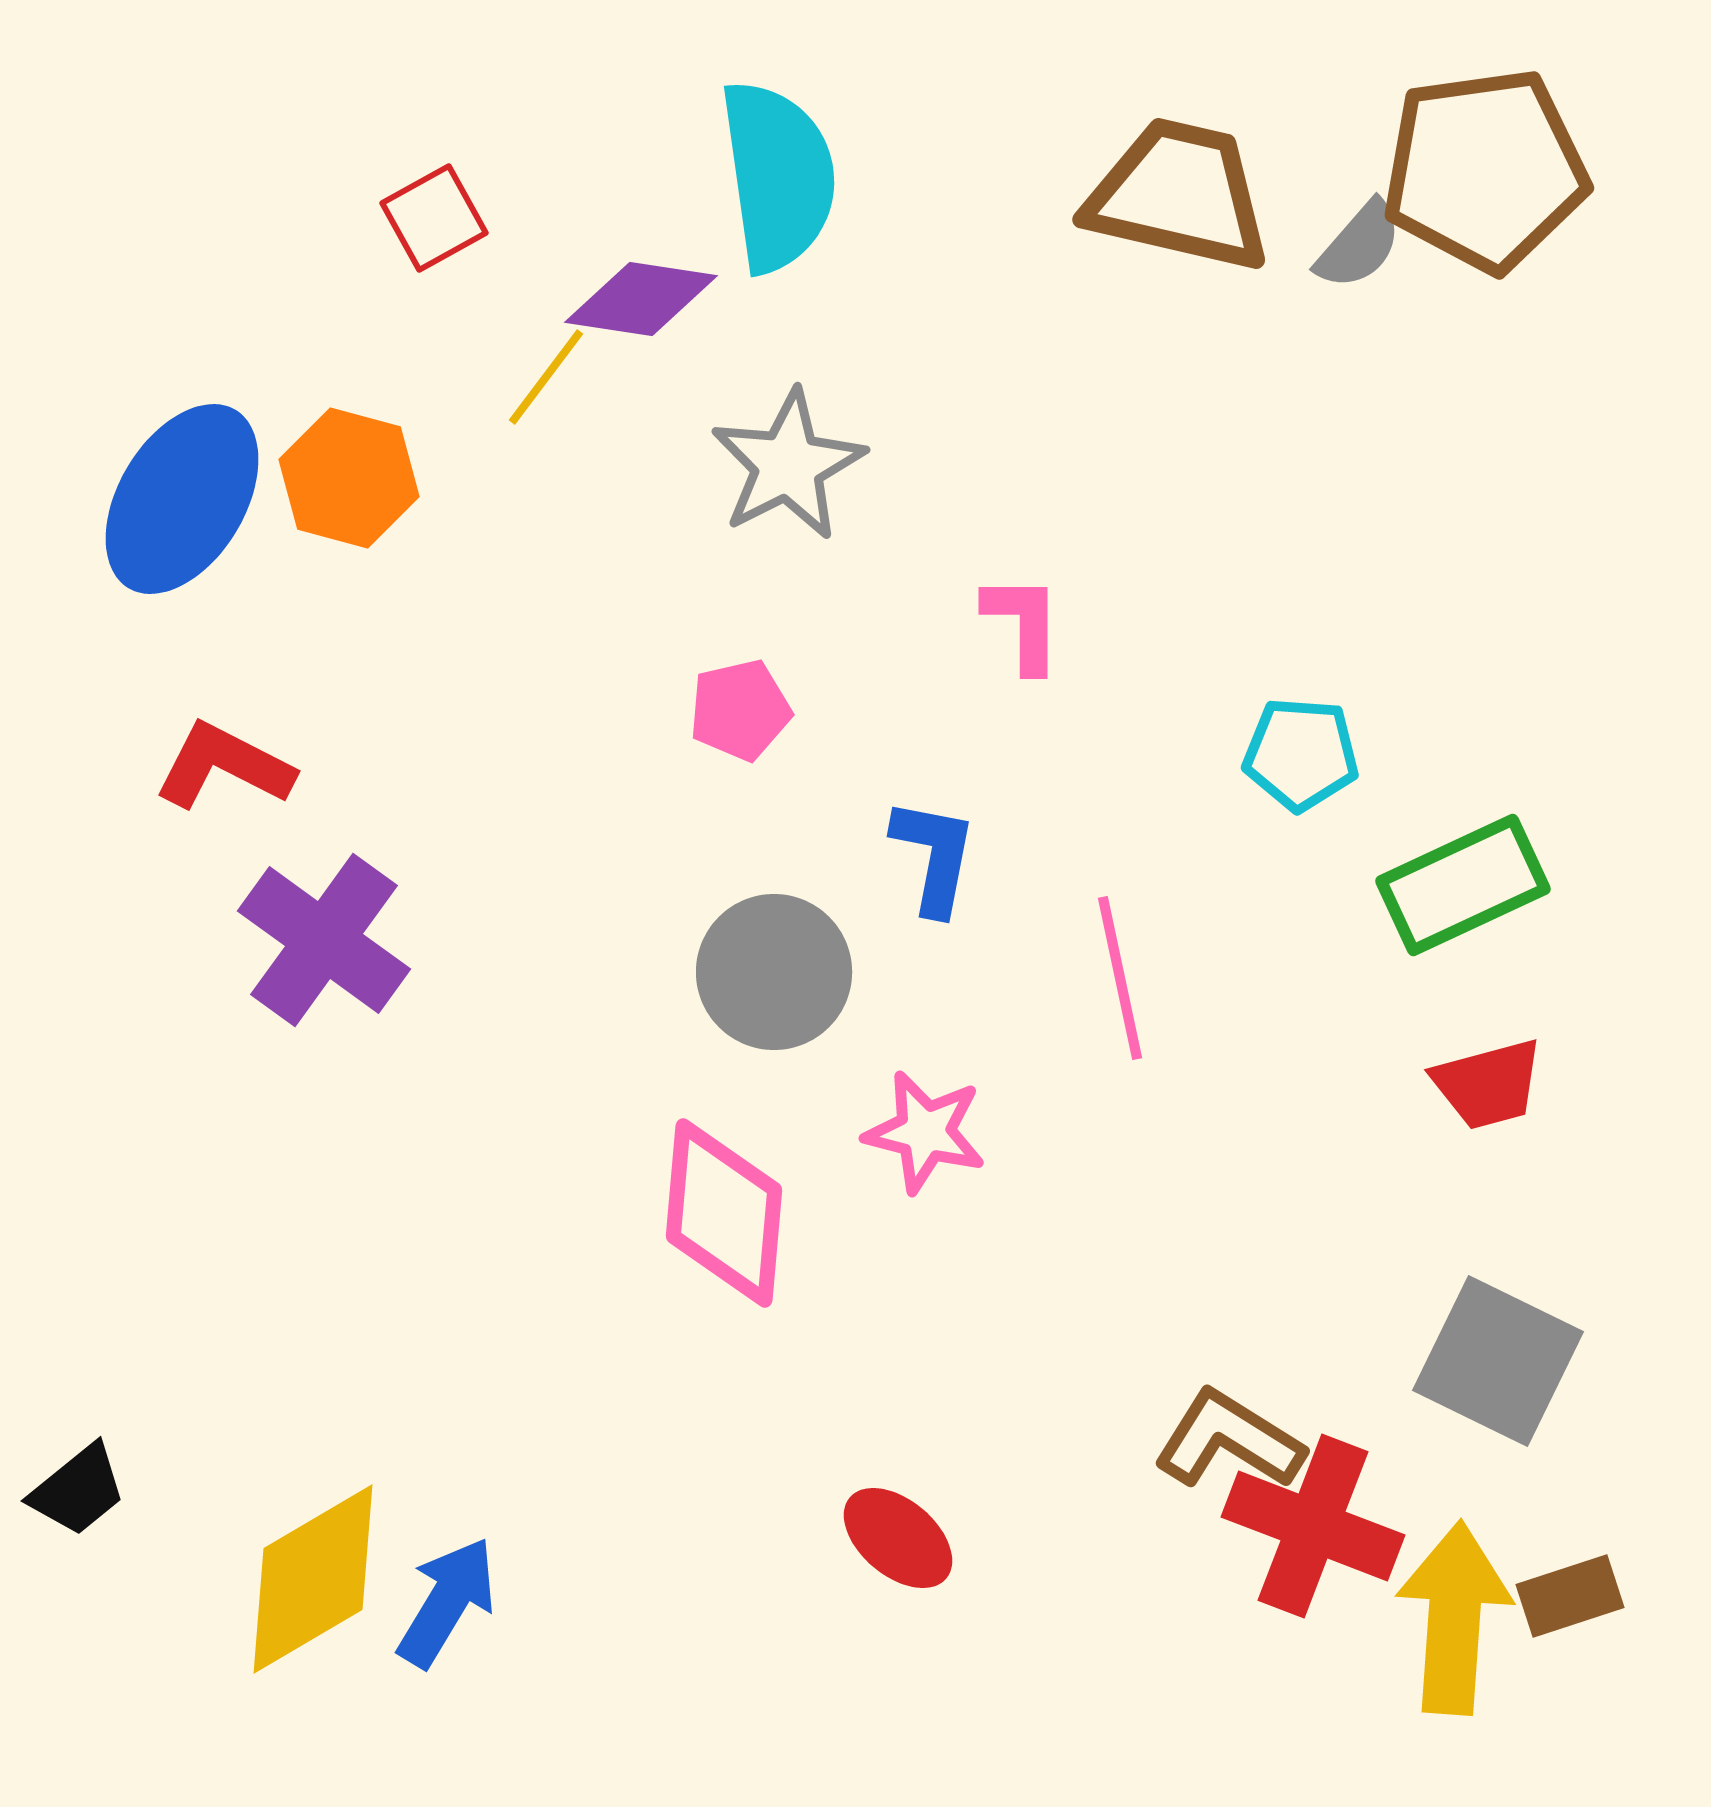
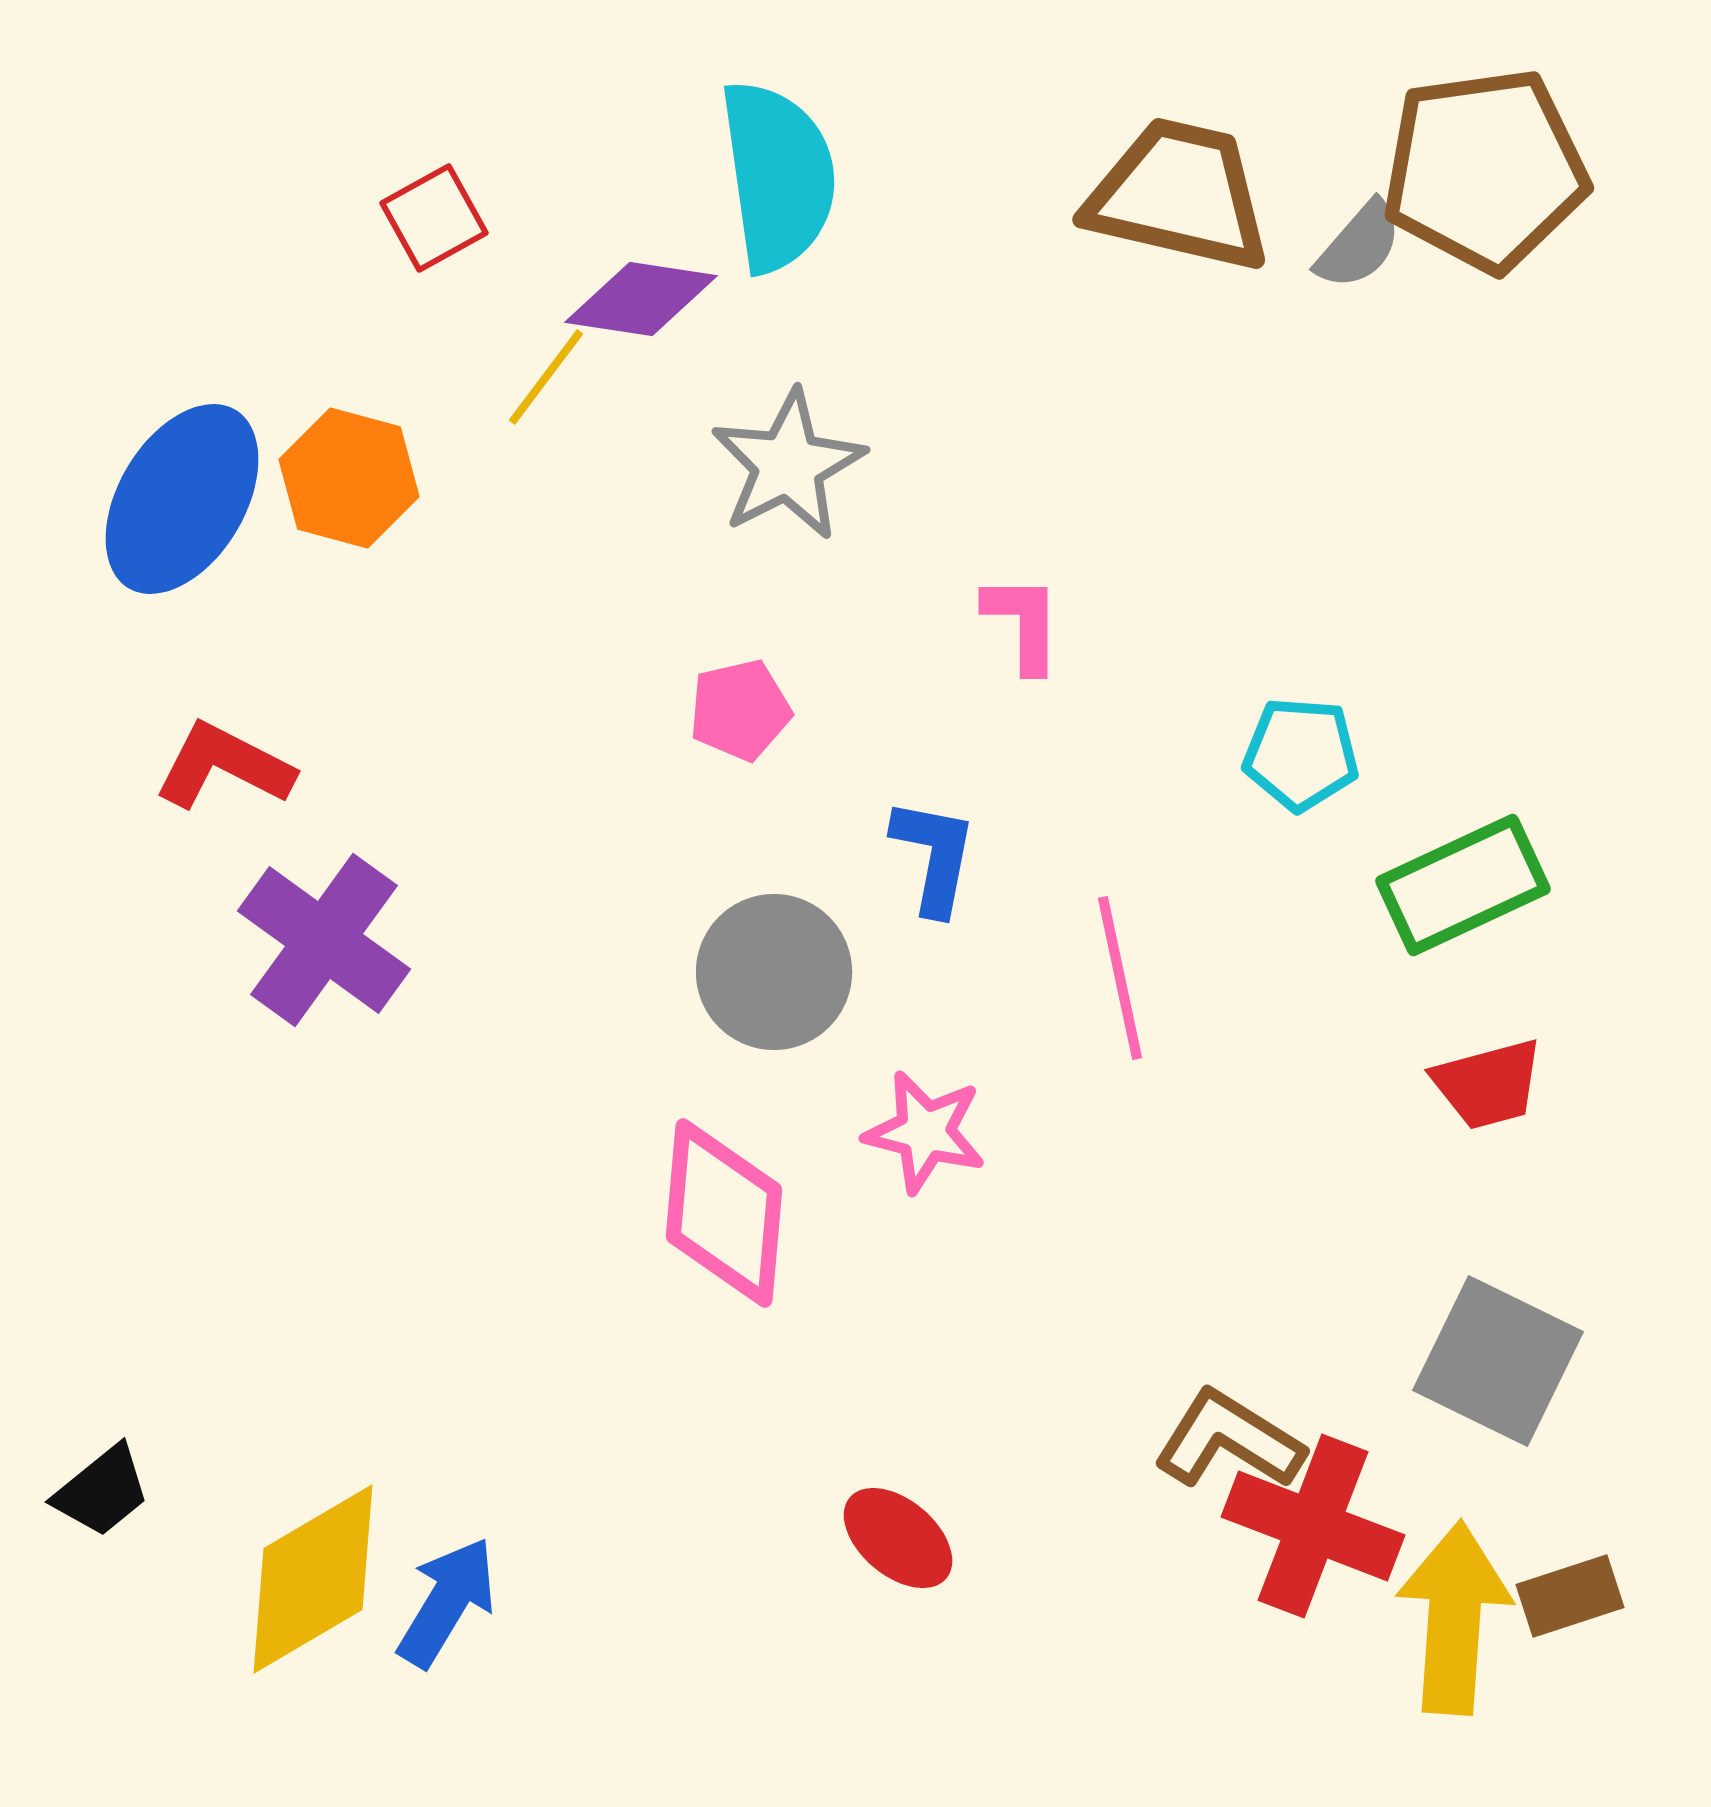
black trapezoid: moved 24 px right, 1 px down
